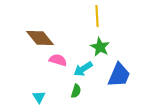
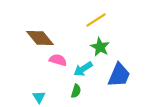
yellow line: moved 1 px left, 4 px down; rotated 60 degrees clockwise
